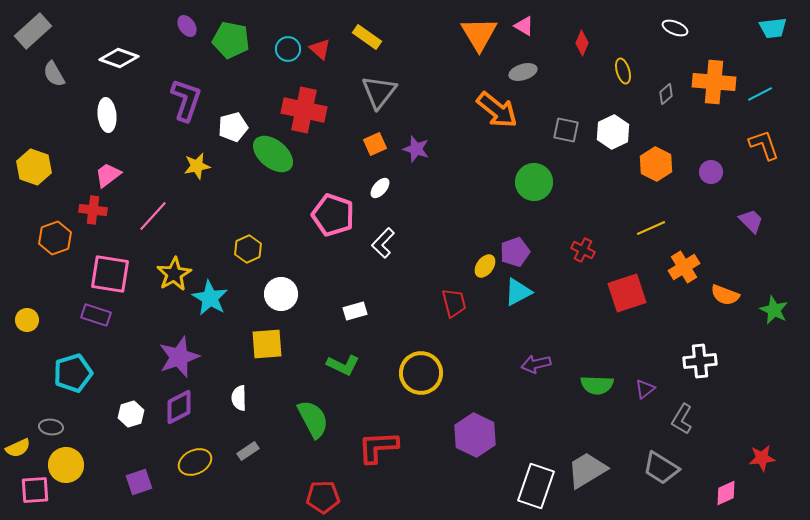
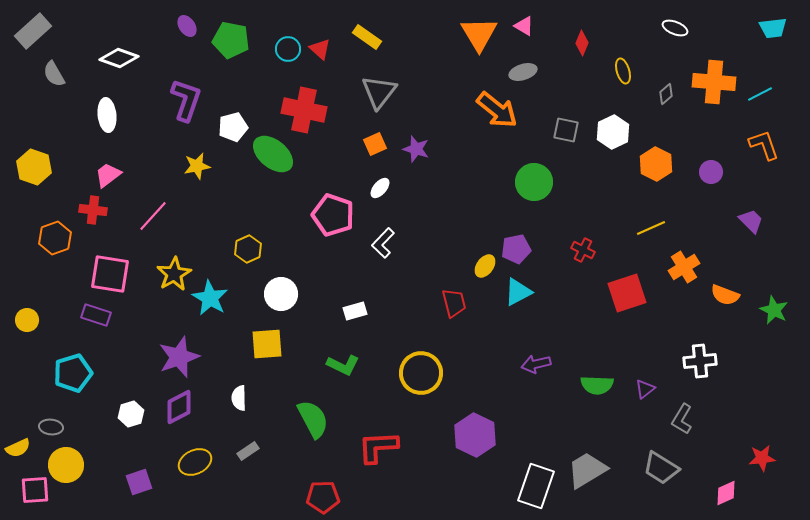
purple pentagon at (515, 252): moved 1 px right, 3 px up; rotated 8 degrees clockwise
